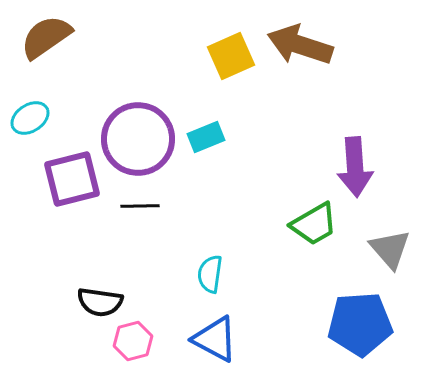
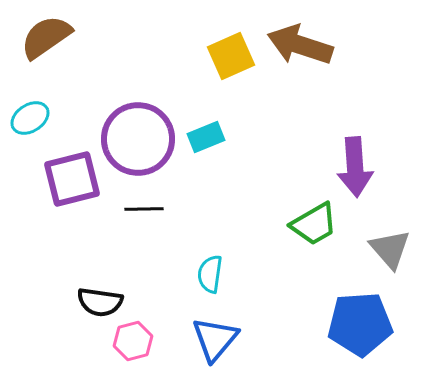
black line: moved 4 px right, 3 px down
blue triangle: rotated 42 degrees clockwise
